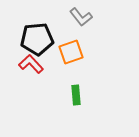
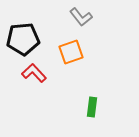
black pentagon: moved 14 px left
red L-shape: moved 3 px right, 9 px down
green rectangle: moved 16 px right, 12 px down; rotated 12 degrees clockwise
